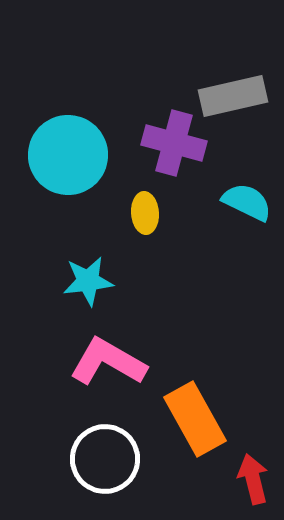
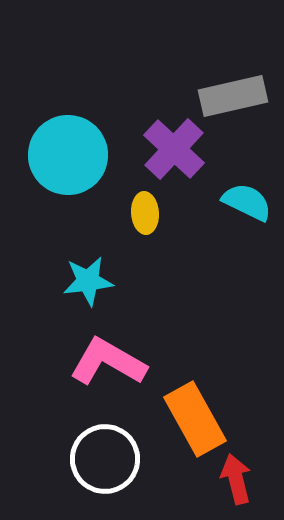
purple cross: moved 6 px down; rotated 28 degrees clockwise
red arrow: moved 17 px left
